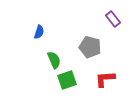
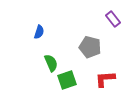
green semicircle: moved 3 px left, 3 px down
